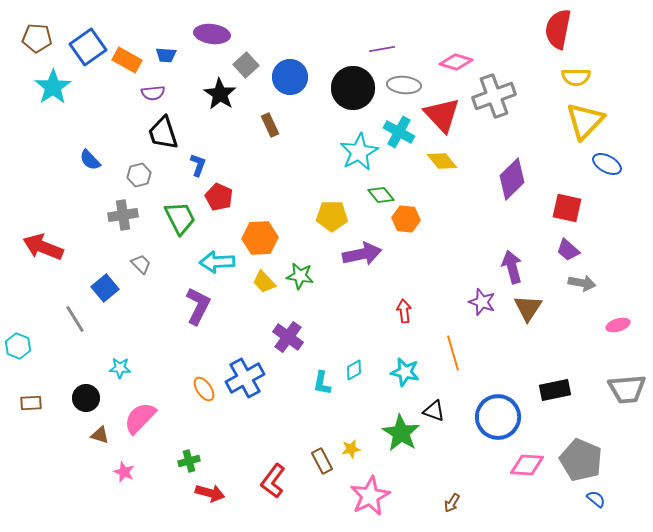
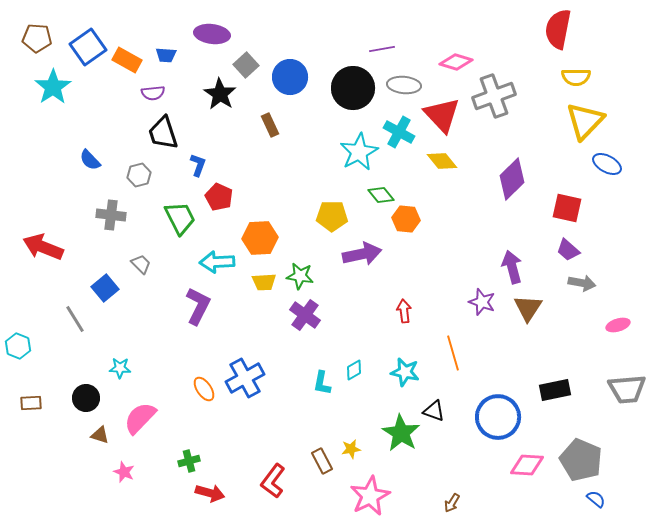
gray cross at (123, 215): moved 12 px left; rotated 16 degrees clockwise
yellow trapezoid at (264, 282): rotated 50 degrees counterclockwise
purple cross at (288, 337): moved 17 px right, 22 px up
